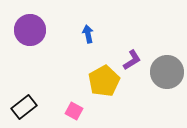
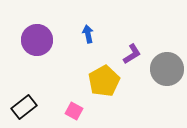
purple circle: moved 7 px right, 10 px down
purple L-shape: moved 6 px up
gray circle: moved 3 px up
